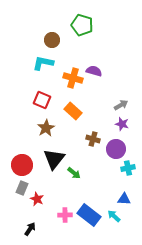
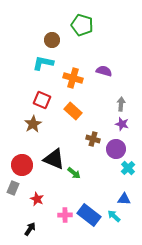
purple semicircle: moved 10 px right
gray arrow: moved 1 px up; rotated 56 degrees counterclockwise
brown star: moved 13 px left, 4 px up
black triangle: rotated 45 degrees counterclockwise
cyan cross: rotated 32 degrees counterclockwise
gray rectangle: moved 9 px left
